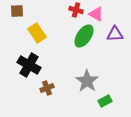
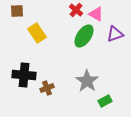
red cross: rotated 24 degrees clockwise
purple triangle: rotated 18 degrees counterclockwise
black cross: moved 5 px left, 10 px down; rotated 25 degrees counterclockwise
